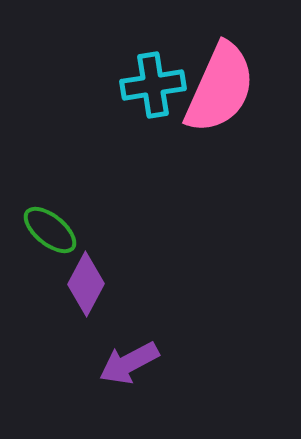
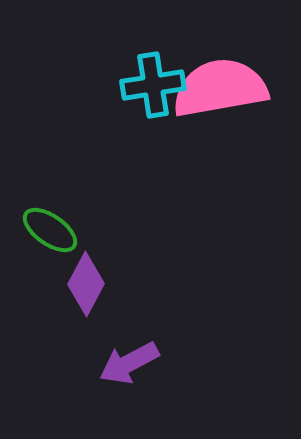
pink semicircle: rotated 124 degrees counterclockwise
green ellipse: rotated 4 degrees counterclockwise
